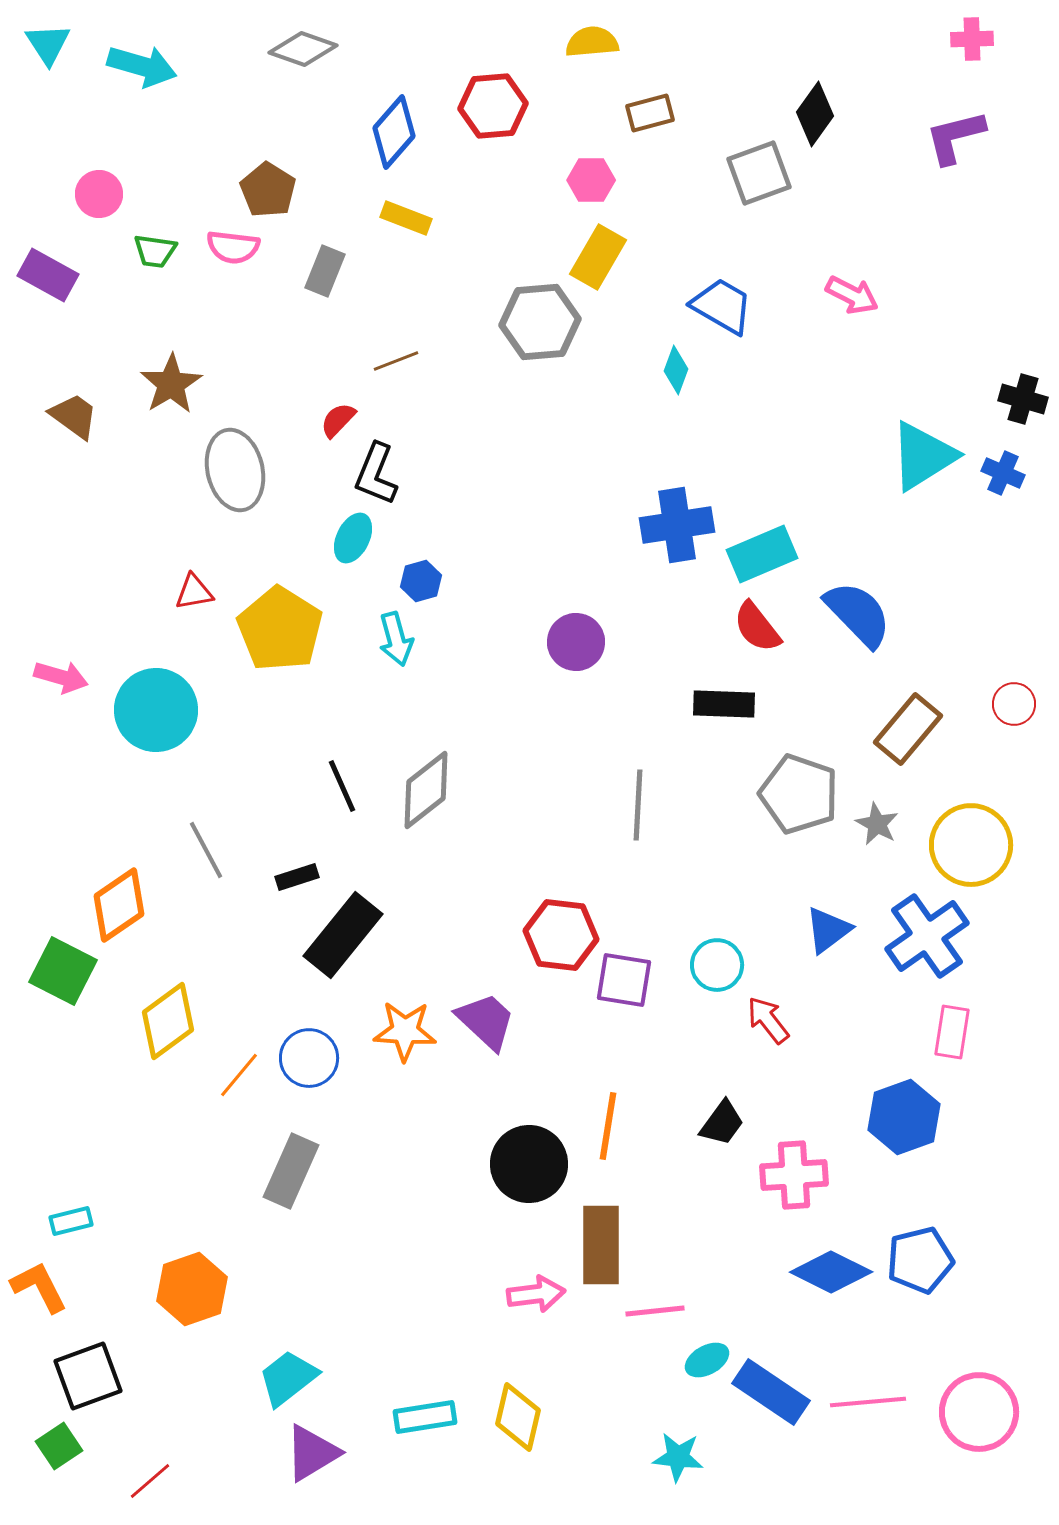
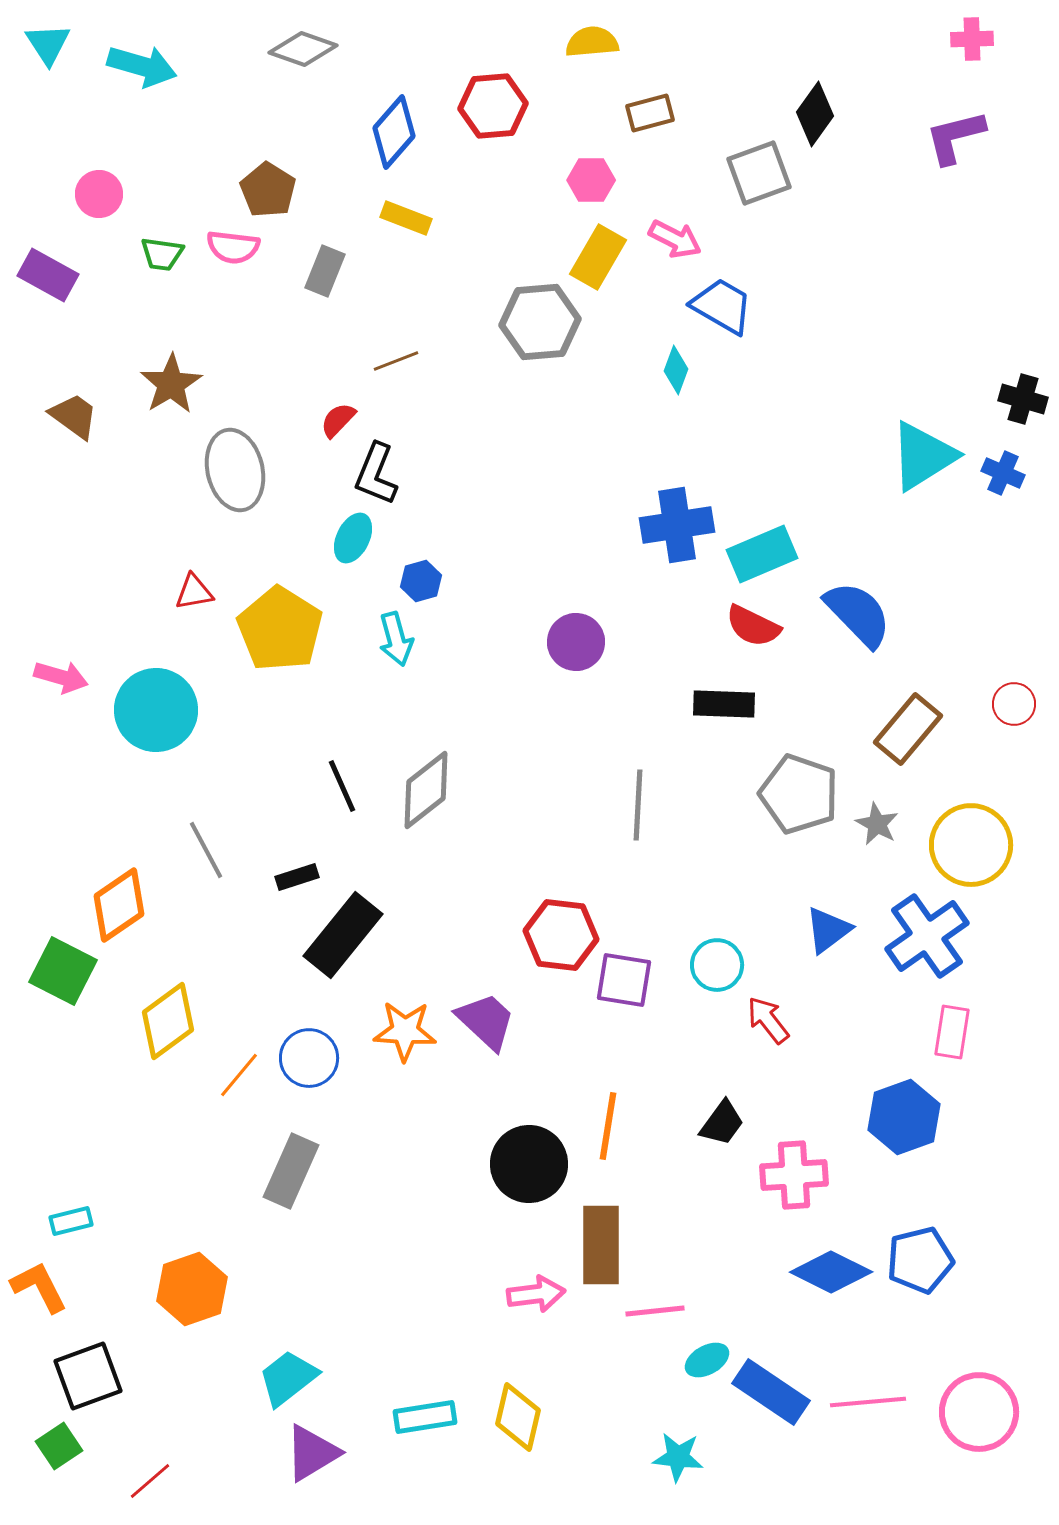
green trapezoid at (155, 251): moved 7 px right, 3 px down
pink arrow at (852, 295): moved 177 px left, 56 px up
red semicircle at (757, 627): moved 4 px left, 1 px up; rotated 26 degrees counterclockwise
